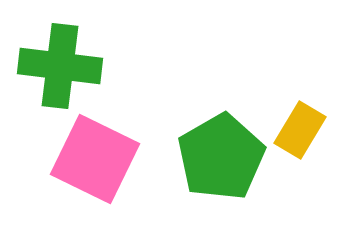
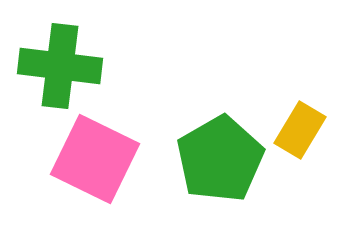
green pentagon: moved 1 px left, 2 px down
